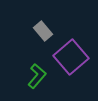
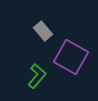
purple square: rotated 20 degrees counterclockwise
